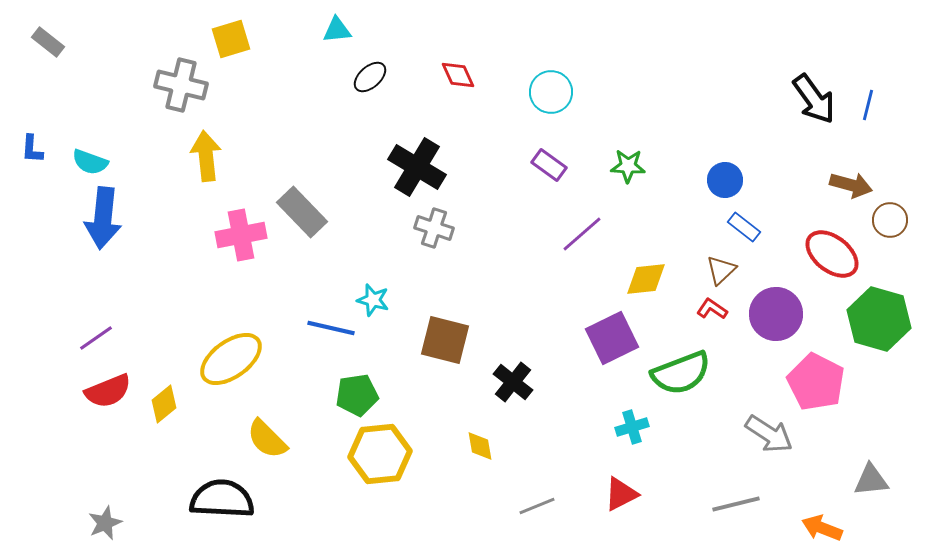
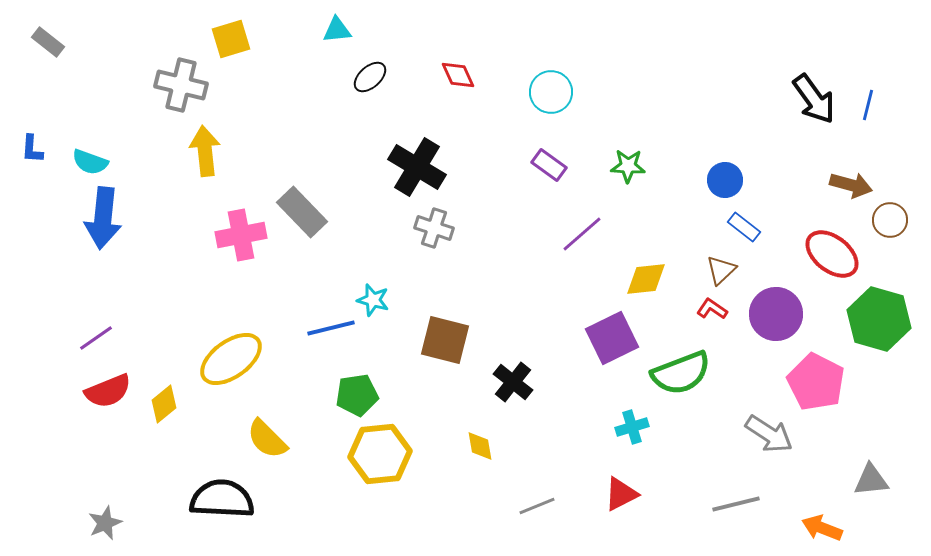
yellow arrow at (206, 156): moved 1 px left, 5 px up
blue line at (331, 328): rotated 27 degrees counterclockwise
